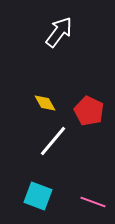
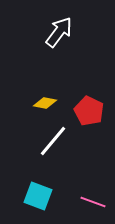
yellow diamond: rotated 50 degrees counterclockwise
